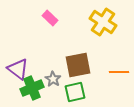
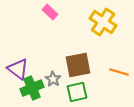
pink rectangle: moved 6 px up
orange line: rotated 18 degrees clockwise
green square: moved 2 px right
